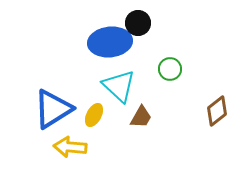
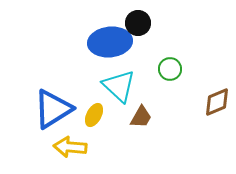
brown diamond: moved 9 px up; rotated 16 degrees clockwise
